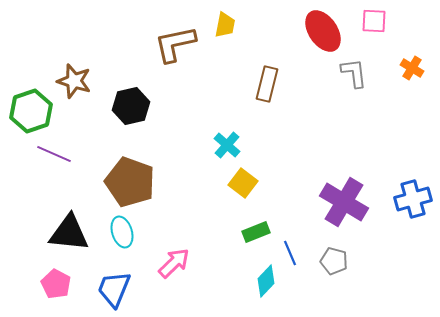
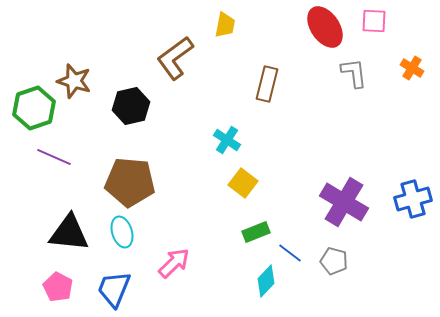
red ellipse: moved 2 px right, 4 px up
brown L-shape: moved 14 px down; rotated 24 degrees counterclockwise
green hexagon: moved 3 px right, 3 px up
cyan cross: moved 5 px up; rotated 8 degrees counterclockwise
purple line: moved 3 px down
brown pentagon: rotated 15 degrees counterclockwise
blue line: rotated 30 degrees counterclockwise
pink pentagon: moved 2 px right, 3 px down
